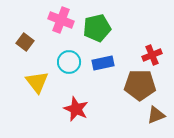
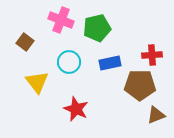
red cross: rotated 18 degrees clockwise
blue rectangle: moved 7 px right
